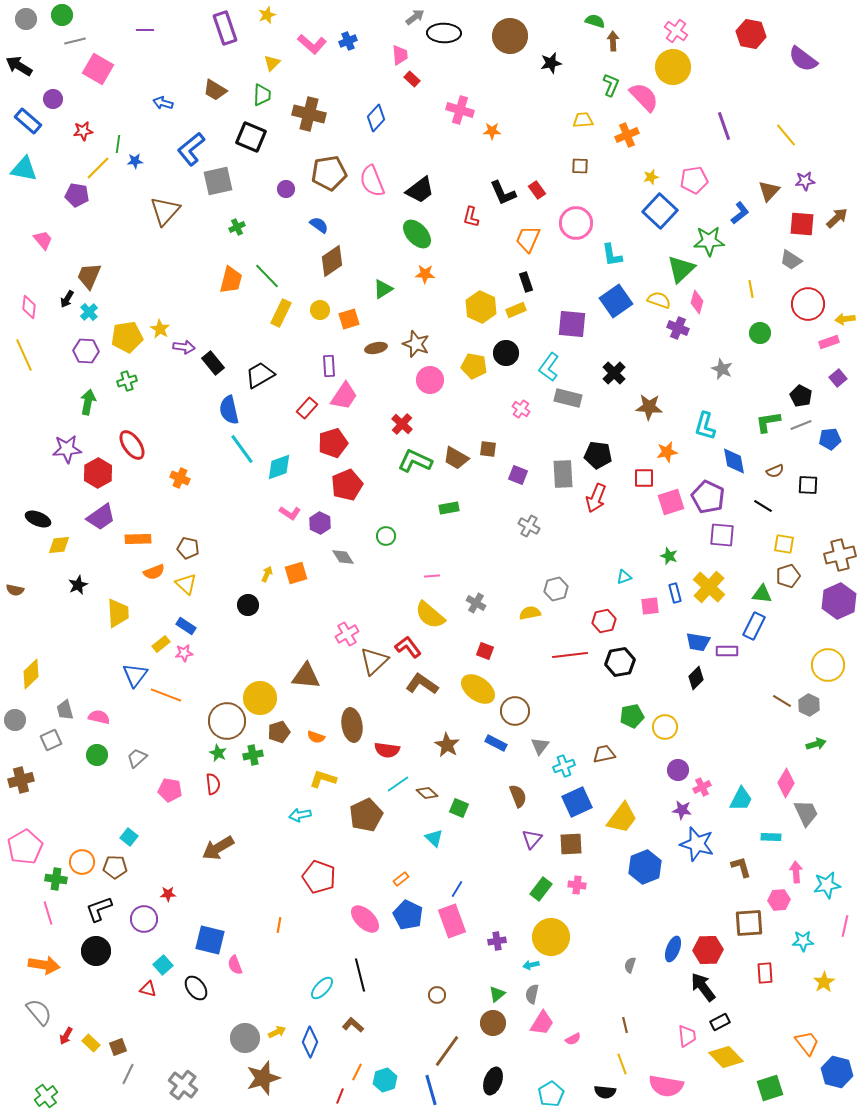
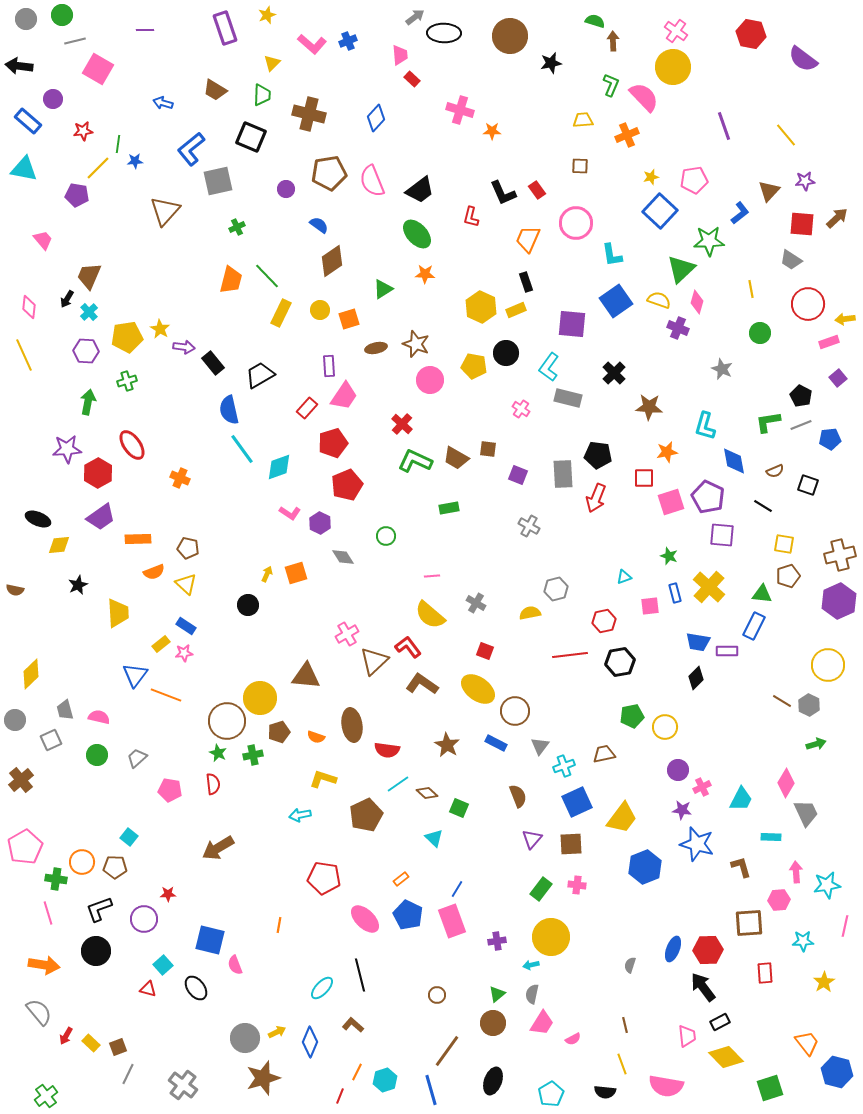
black arrow at (19, 66): rotated 24 degrees counterclockwise
black square at (808, 485): rotated 15 degrees clockwise
brown cross at (21, 780): rotated 25 degrees counterclockwise
red pentagon at (319, 877): moved 5 px right, 1 px down; rotated 12 degrees counterclockwise
